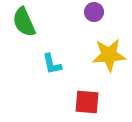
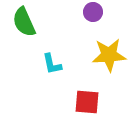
purple circle: moved 1 px left
